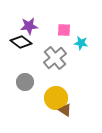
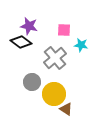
purple star: rotated 18 degrees clockwise
cyan star: moved 2 px down
gray circle: moved 7 px right
yellow circle: moved 2 px left, 4 px up
brown triangle: moved 1 px right, 1 px up
